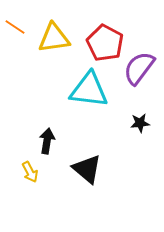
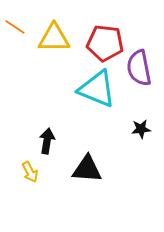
yellow triangle: rotated 8 degrees clockwise
red pentagon: rotated 21 degrees counterclockwise
purple semicircle: rotated 48 degrees counterclockwise
cyan triangle: moved 8 px right, 1 px up; rotated 15 degrees clockwise
black star: moved 1 px right, 6 px down
black triangle: rotated 36 degrees counterclockwise
